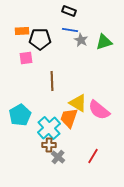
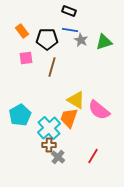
orange rectangle: rotated 56 degrees clockwise
black pentagon: moved 7 px right
brown line: moved 14 px up; rotated 18 degrees clockwise
yellow triangle: moved 2 px left, 3 px up
